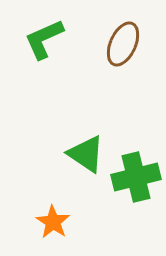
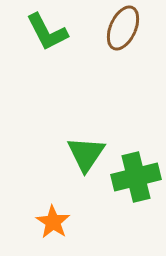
green L-shape: moved 3 px right, 7 px up; rotated 93 degrees counterclockwise
brown ellipse: moved 16 px up
green triangle: rotated 30 degrees clockwise
